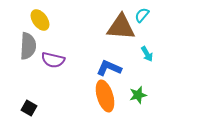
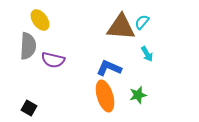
cyan semicircle: moved 7 px down
